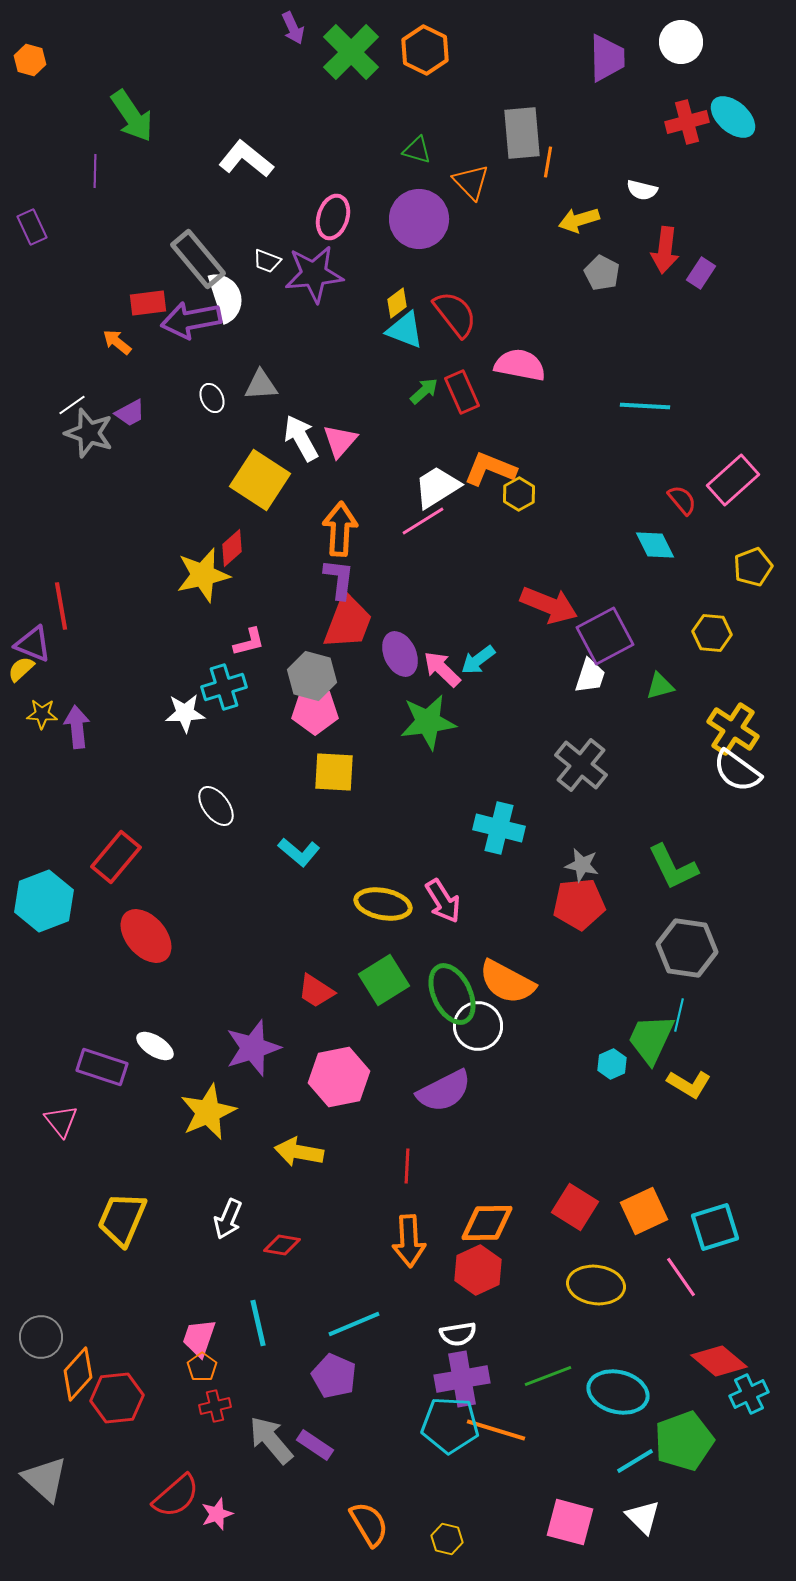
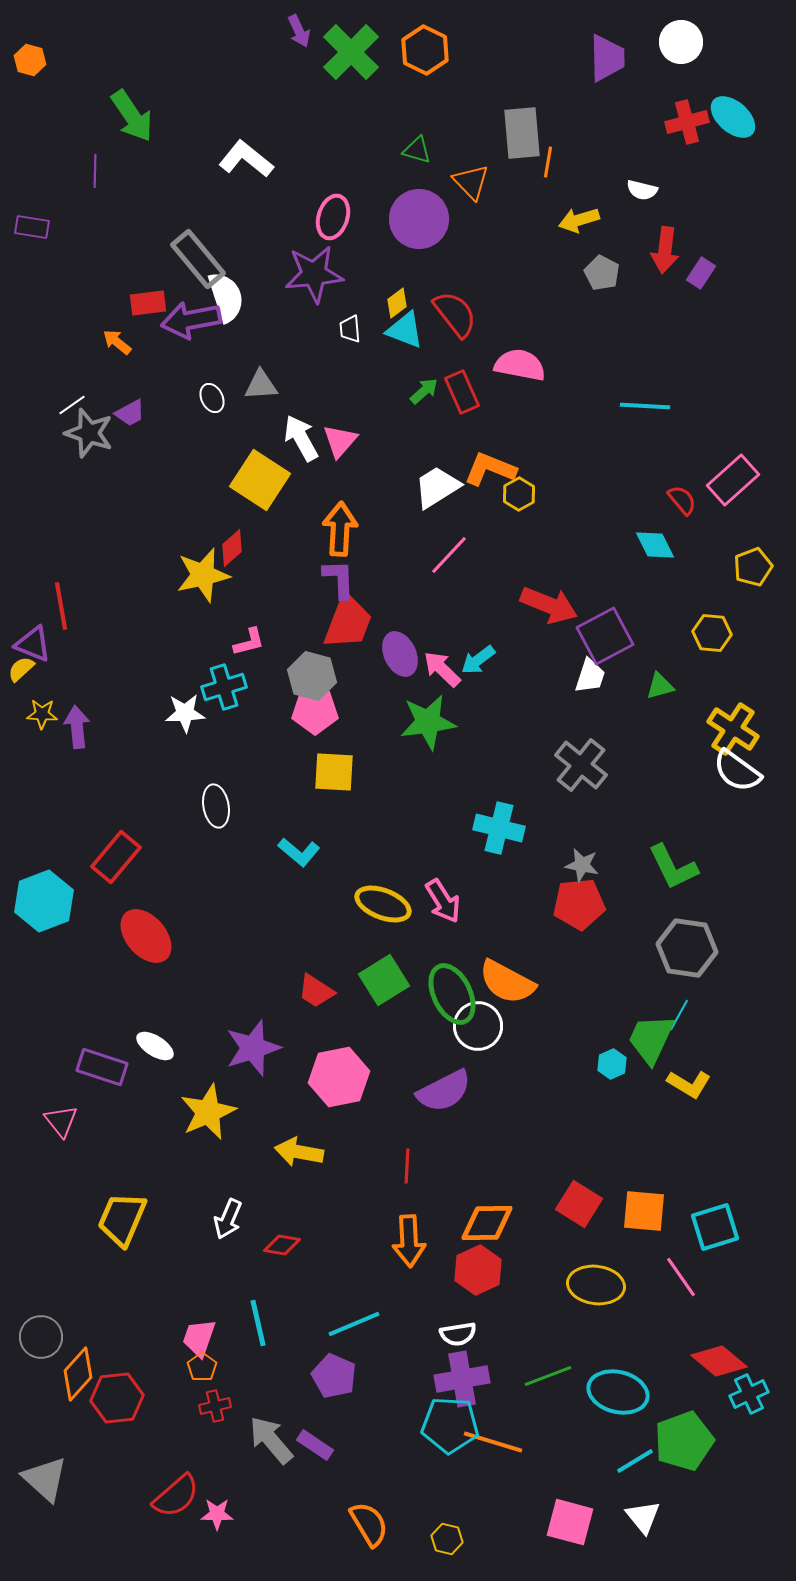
purple arrow at (293, 28): moved 6 px right, 3 px down
purple rectangle at (32, 227): rotated 56 degrees counterclockwise
white trapezoid at (267, 261): moved 83 px right, 68 px down; rotated 64 degrees clockwise
pink line at (423, 521): moved 26 px right, 34 px down; rotated 15 degrees counterclockwise
purple L-shape at (339, 579): rotated 9 degrees counterclockwise
white ellipse at (216, 806): rotated 27 degrees clockwise
yellow ellipse at (383, 904): rotated 10 degrees clockwise
cyan line at (679, 1015): rotated 16 degrees clockwise
red square at (575, 1207): moved 4 px right, 3 px up
orange square at (644, 1211): rotated 30 degrees clockwise
orange line at (496, 1430): moved 3 px left, 12 px down
pink star at (217, 1514): rotated 20 degrees clockwise
white triangle at (643, 1517): rotated 6 degrees clockwise
